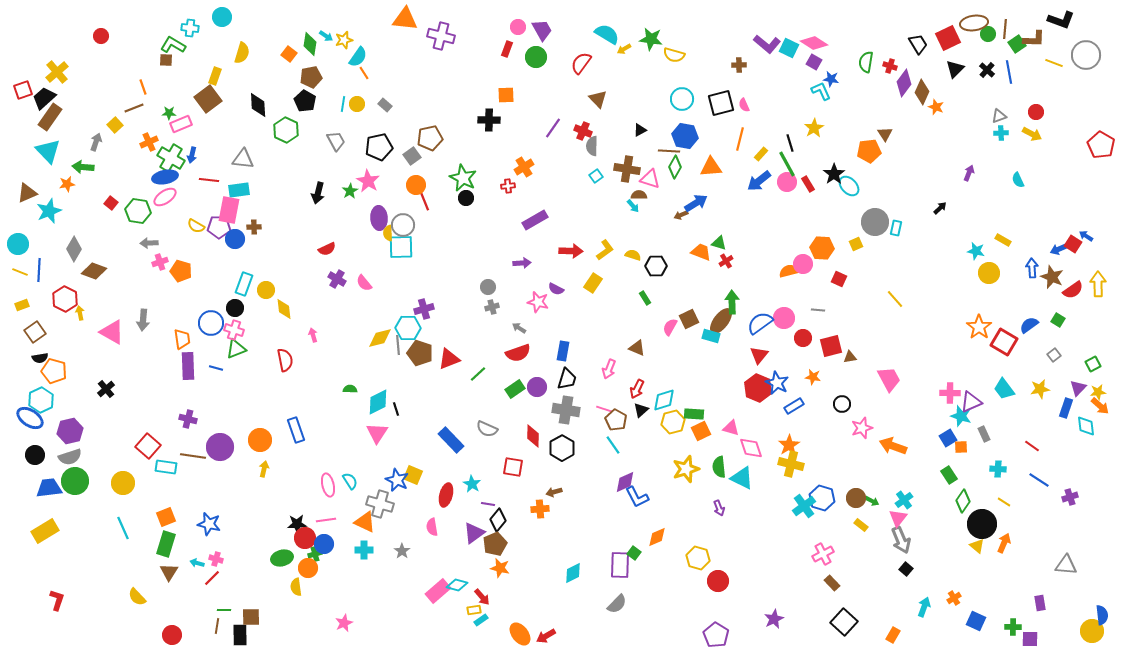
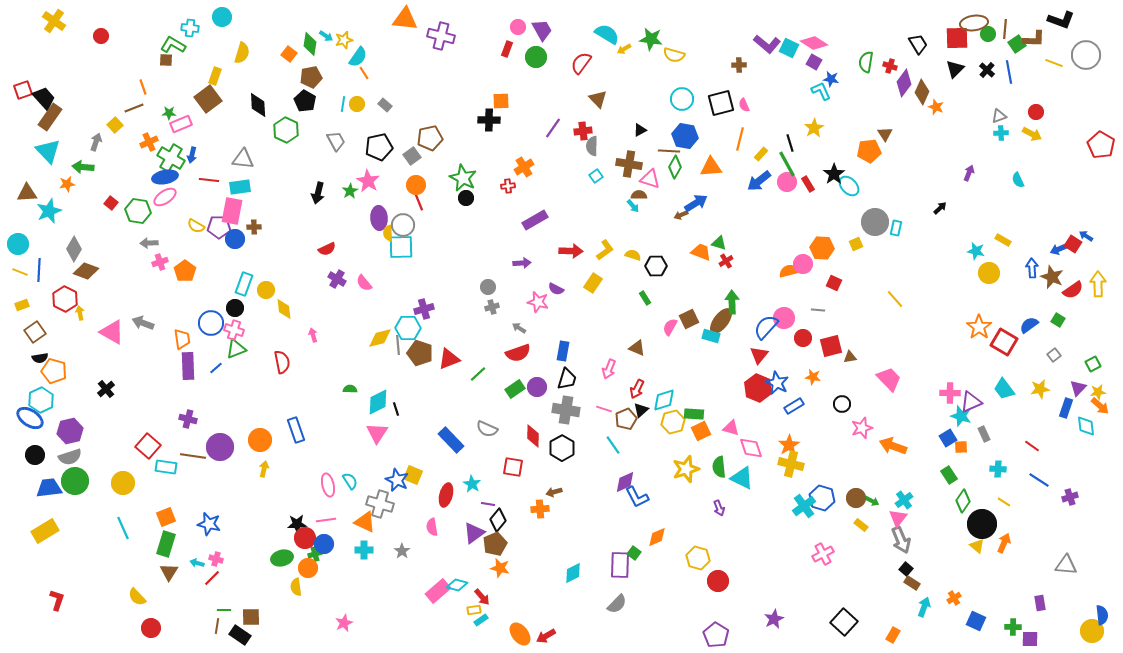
red square at (948, 38): moved 9 px right; rotated 25 degrees clockwise
yellow cross at (57, 72): moved 3 px left, 51 px up; rotated 15 degrees counterclockwise
orange square at (506, 95): moved 5 px left, 6 px down
black trapezoid at (44, 98): rotated 90 degrees clockwise
red cross at (583, 131): rotated 30 degrees counterclockwise
brown cross at (627, 169): moved 2 px right, 5 px up
cyan rectangle at (239, 190): moved 1 px right, 3 px up
brown triangle at (27, 193): rotated 20 degrees clockwise
red line at (424, 200): moved 6 px left
pink rectangle at (229, 210): moved 3 px right, 1 px down
brown diamond at (94, 271): moved 8 px left
orange pentagon at (181, 271): moved 4 px right; rotated 20 degrees clockwise
red square at (839, 279): moved 5 px left, 4 px down
gray arrow at (143, 320): moved 3 px down; rotated 105 degrees clockwise
blue semicircle at (760, 323): moved 6 px right, 4 px down; rotated 12 degrees counterclockwise
red semicircle at (285, 360): moved 3 px left, 2 px down
blue line at (216, 368): rotated 56 degrees counterclockwise
pink trapezoid at (889, 379): rotated 16 degrees counterclockwise
brown pentagon at (616, 420): moved 10 px right, 1 px up; rotated 20 degrees clockwise
brown rectangle at (832, 583): moved 80 px right; rotated 14 degrees counterclockwise
red circle at (172, 635): moved 21 px left, 7 px up
black rectangle at (240, 635): rotated 55 degrees counterclockwise
